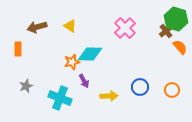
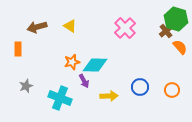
cyan diamond: moved 5 px right, 11 px down
